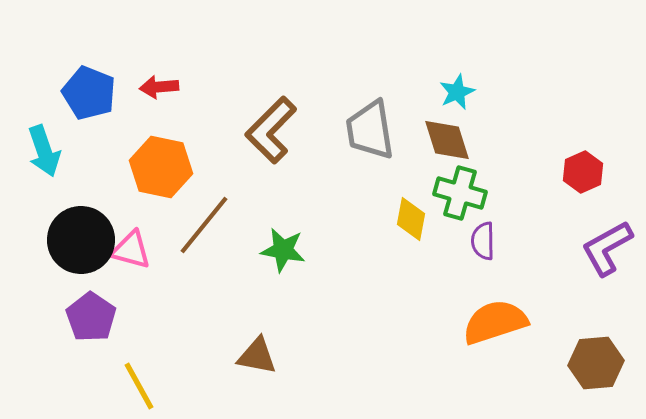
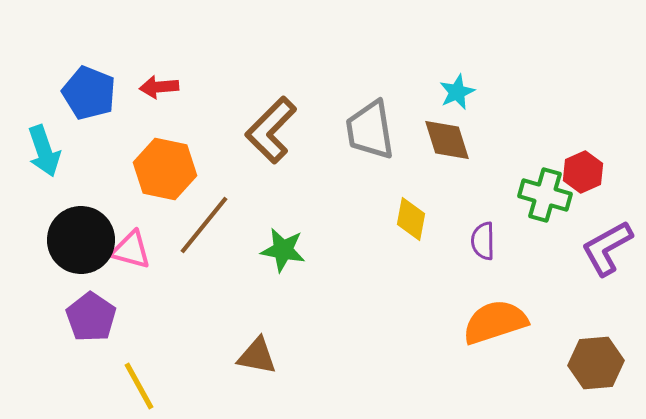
orange hexagon: moved 4 px right, 2 px down
green cross: moved 85 px right, 2 px down
